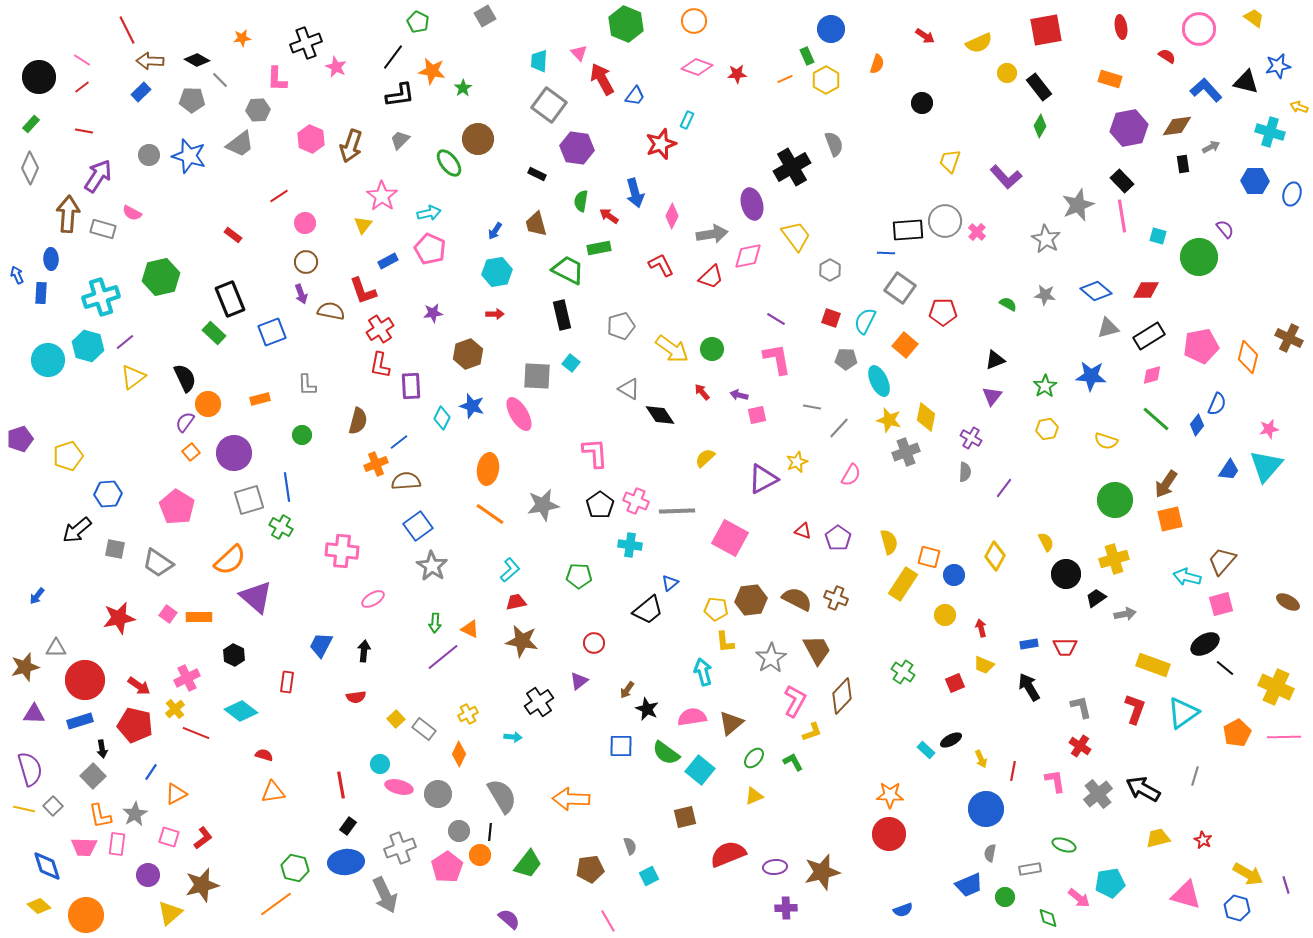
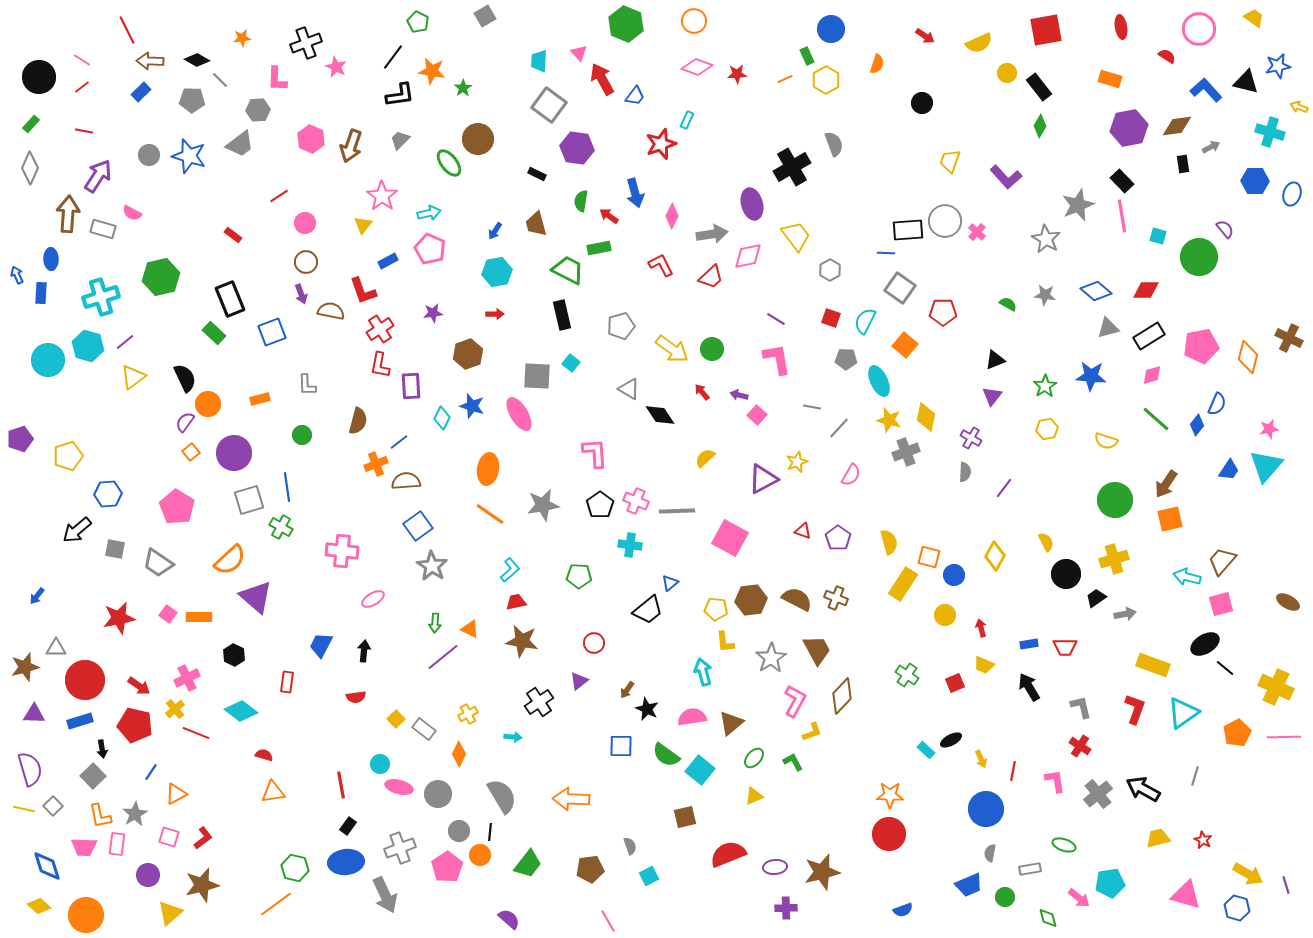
pink square at (757, 415): rotated 36 degrees counterclockwise
green cross at (903, 672): moved 4 px right, 3 px down
green semicircle at (666, 753): moved 2 px down
